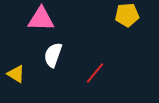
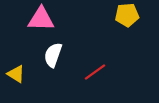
red line: moved 1 px up; rotated 15 degrees clockwise
